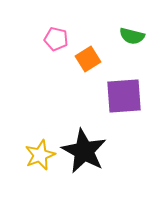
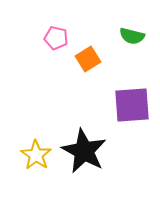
pink pentagon: moved 1 px up
purple square: moved 8 px right, 9 px down
yellow star: moved 4 px left; rotated 16 degrees counterclockwise
